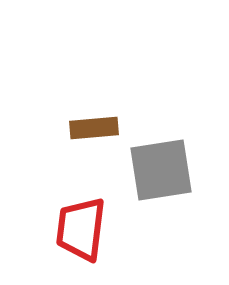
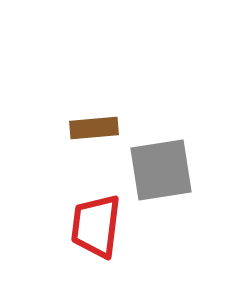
red trapezoid: moved 15 px right, 3 px up
